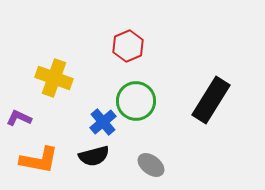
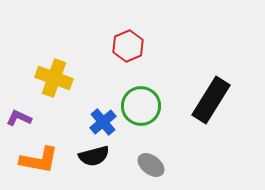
green circle: moved 5 px right, 5 px down
